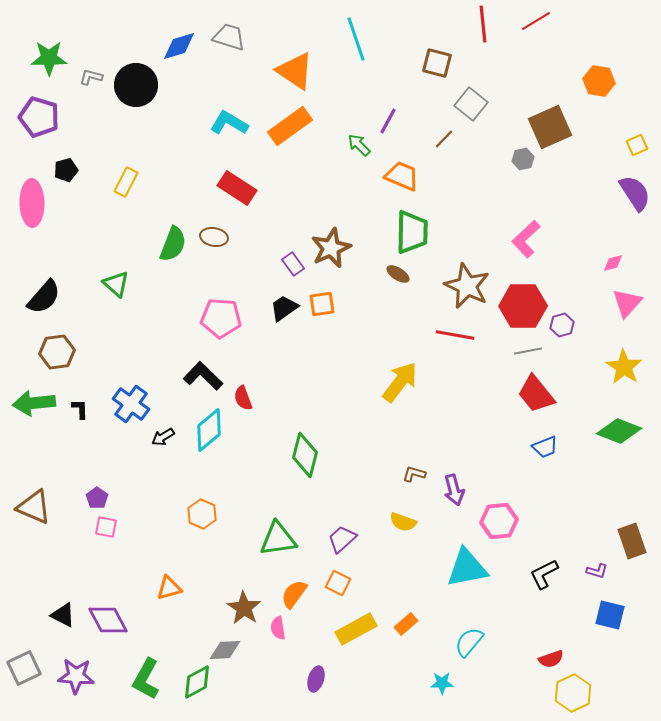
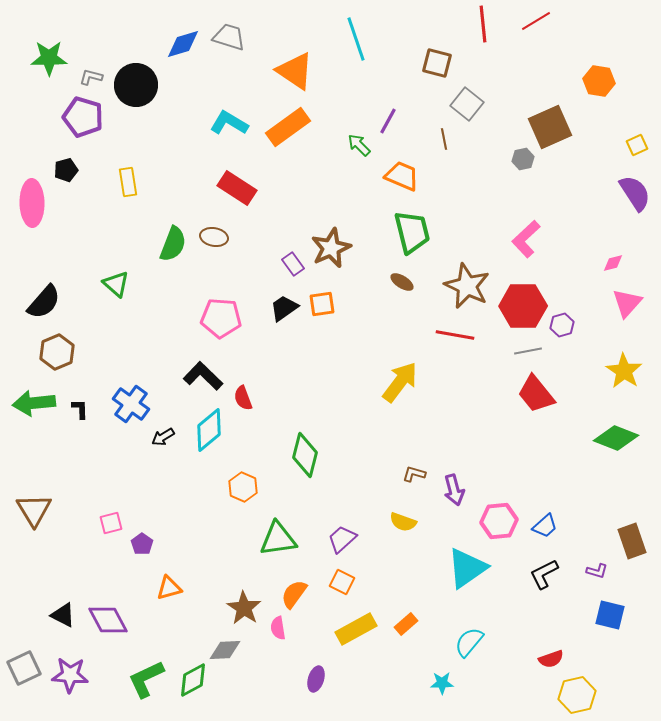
blue diamond at (179, 46): moved 4 px right, 2 px up
gray square at (471, 104): moved 4 px left
purple pentagon at (39, 117): moved 44 px right
orange rectangle at (290, 126): moved 2 px left, 1 px down
brown line at (444, 139): rotated 55 degrees counterclockwise
yellow rectangle at (126, 182): moved 2 px right; rotated 36 degrees counterclockwise
green trapezoid at (412, 232): rotated 15 degrees counterclockwise
brown ellipse at (398, 274): moved 4 px right, 8 px down
black semicircle at (44, 297): moved 5 px down
brown hexagon at (57, 352): rotated 16 degrees counterclockwise
yellow star at (624, 367): moved 4 px down
green diamond at (619, 431): moved 3 px left, 7 px down
blue trapezoid at (545, 447): moved 79 px down; rotated 20 degrees counterclockwise
purple pentagon at (97, 498): moved 45 px right, 46 px down
brown triangle at (34, 507): moved 3 px down; rotated 36 degrees clockwise
orange hexagon at (202, 514): moved 41 px right, 27 px up
pink square at (106, 527): moved 5 px right, 4 px up; rotated 25 degrees counterclockwise
cyan triangle at (467, 568): rotated 24 degrees counterclockwise
orange square at (338, 583): moved 4 px right, 1 px up
purple star at (76, 676): moved 6 px left, 1 px up
green L-shape at (146, 679): rotated 36 degrees clockwise
green diamond at (197, 682): moved 4 px left, 2 px up
yellow hexagon at (573, 693): moved 4 px right, 2 px down; rotated 12 degrees clockwise
